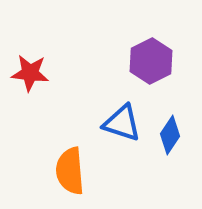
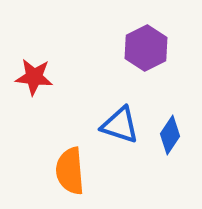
purple hexagon: moved 5 px left, 13 px up
red star: moved 4 px right, 4 px down
blue triangle: moved 2 px left, 2 px down
